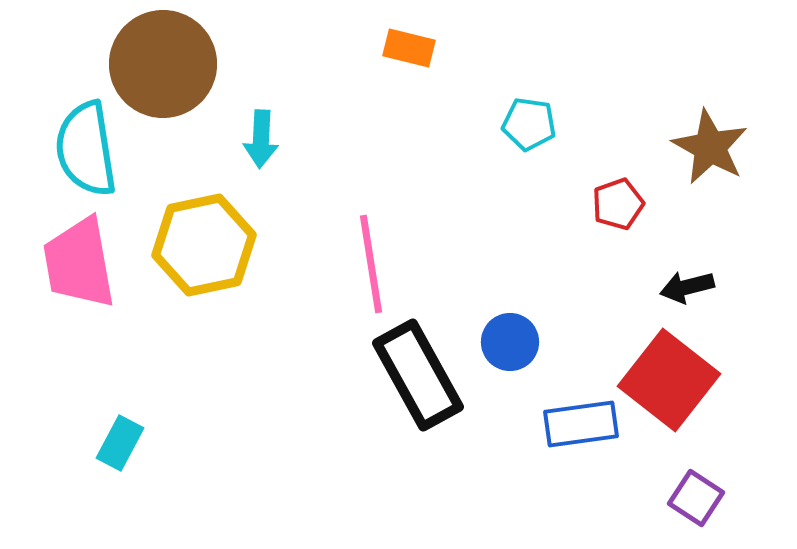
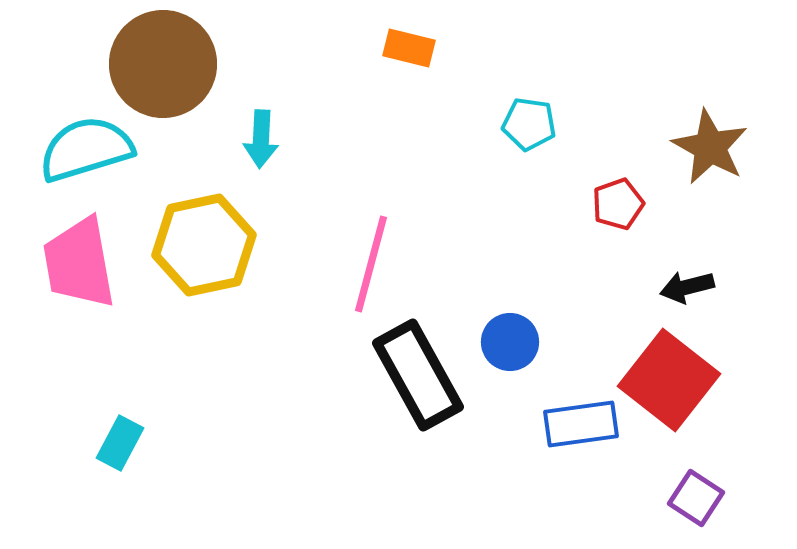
cyan semicircle: rotated 82 degrees clockwise
pink line: rotated 24 degrees clockwise
